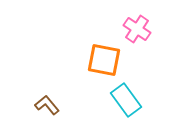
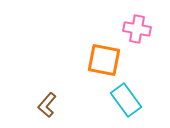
pink cross: rotated 24 degrees counterclockwise
brown L-shape: rotated 100 degrees counterclockwise
